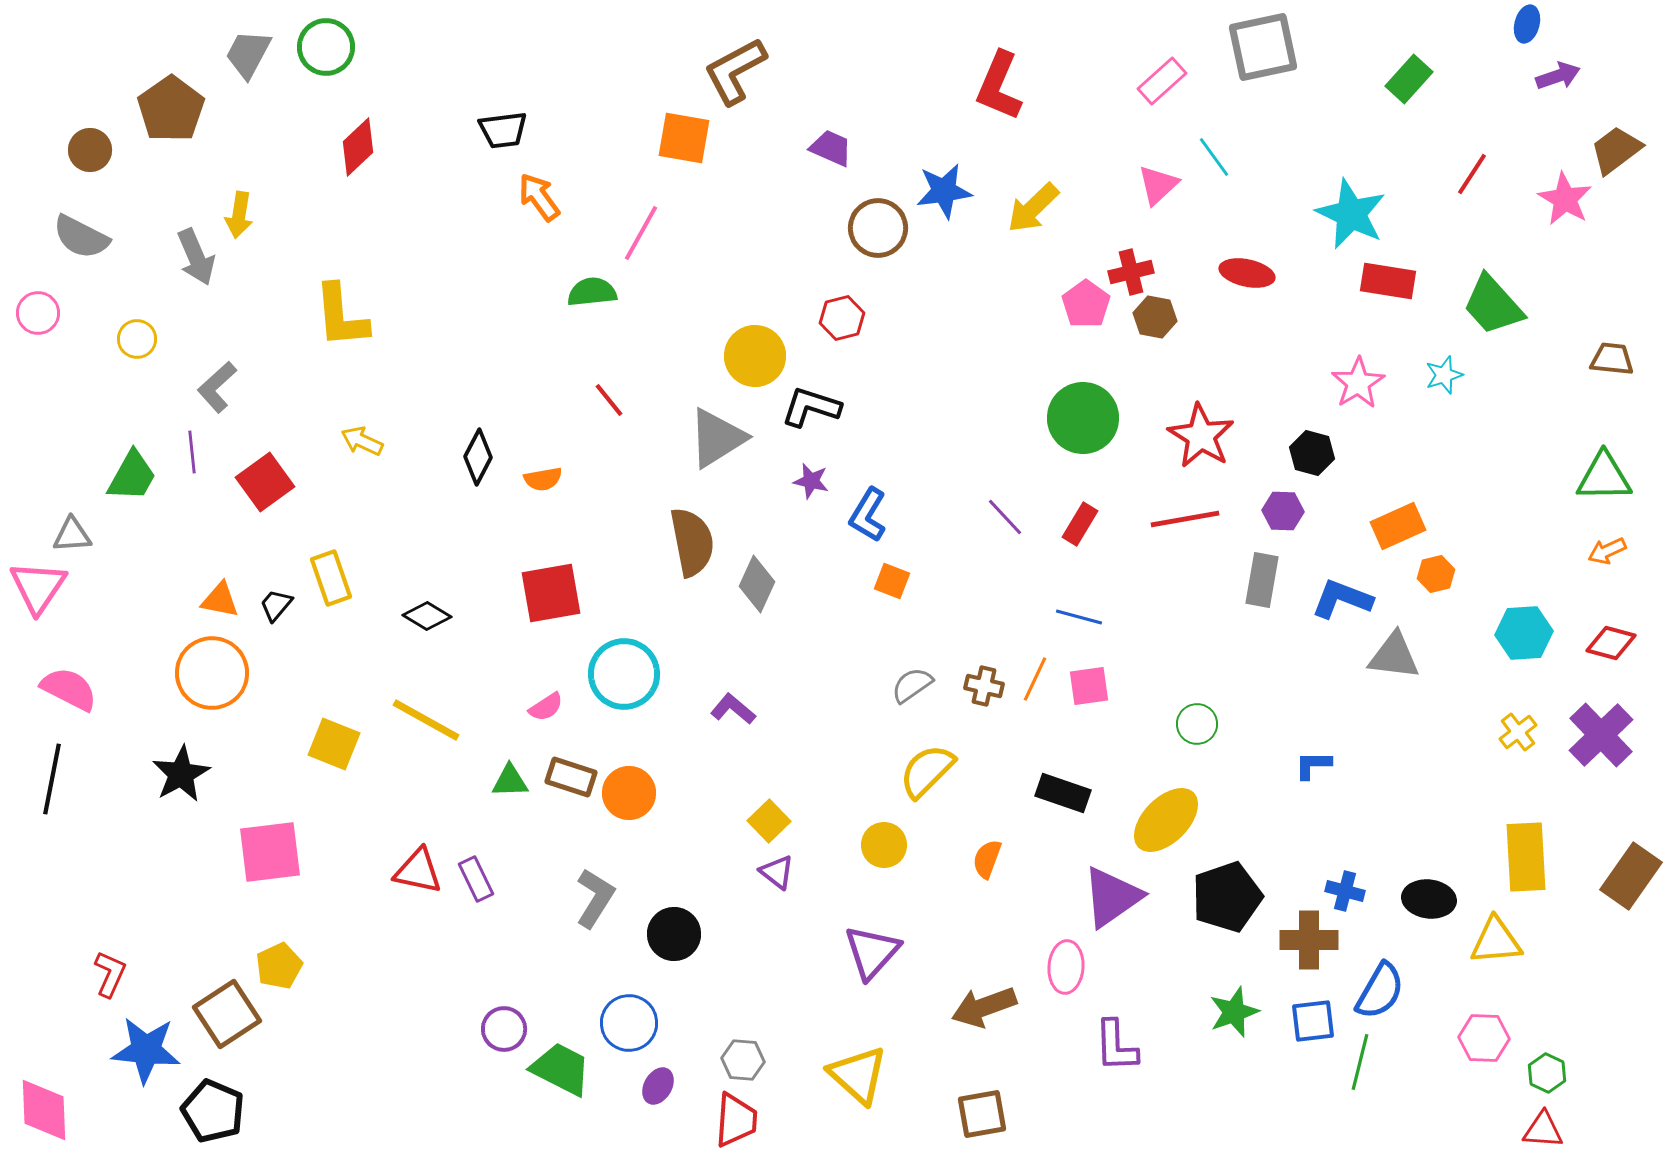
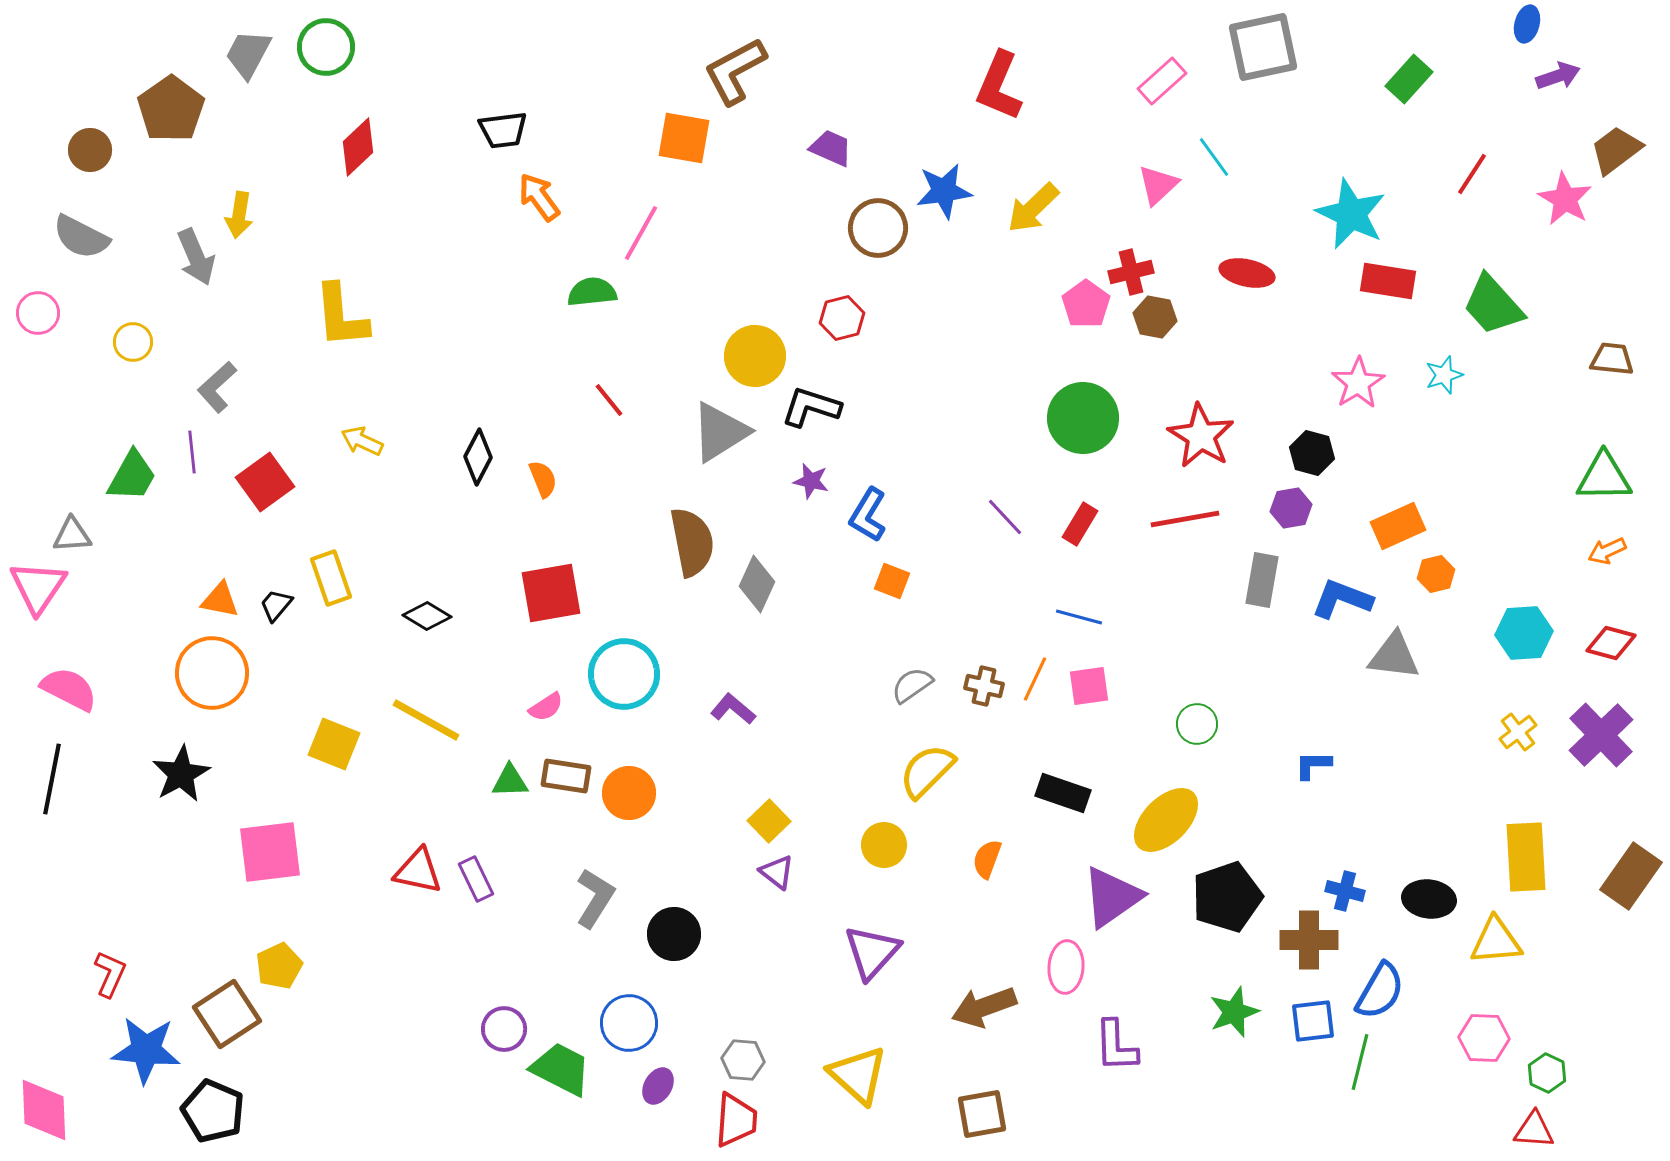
yellow circle at (137, 339): moved 4 px left, 3 px down
gray triangle at (717, 438): moved 3 px right, 6 px up
orange semicircle at (543, 479): rotated 102 degrees counterclockwise
purple hexagon at (1283, 511): moved 8 px right, 3 px up; rotated 12 degrees counterclockwise
brown rectangle at (571, 777): moved 5 px left, 1 px up; rotated 9 degrees counterclockwise
red triangle at (1543, 1130): moved 9 px left
